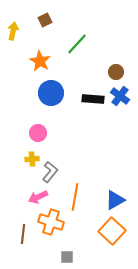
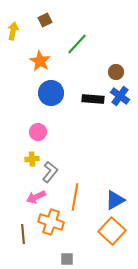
pink circle: moved 1 px up
pink arrow: moved 2 px left
brown line: rotated 12 degrees counterclockwise
gray square: moved 2 px down
